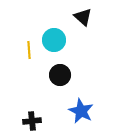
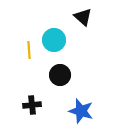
blue star: rotated 10 degrees counterclockwise
black cross: moved 16 px up
